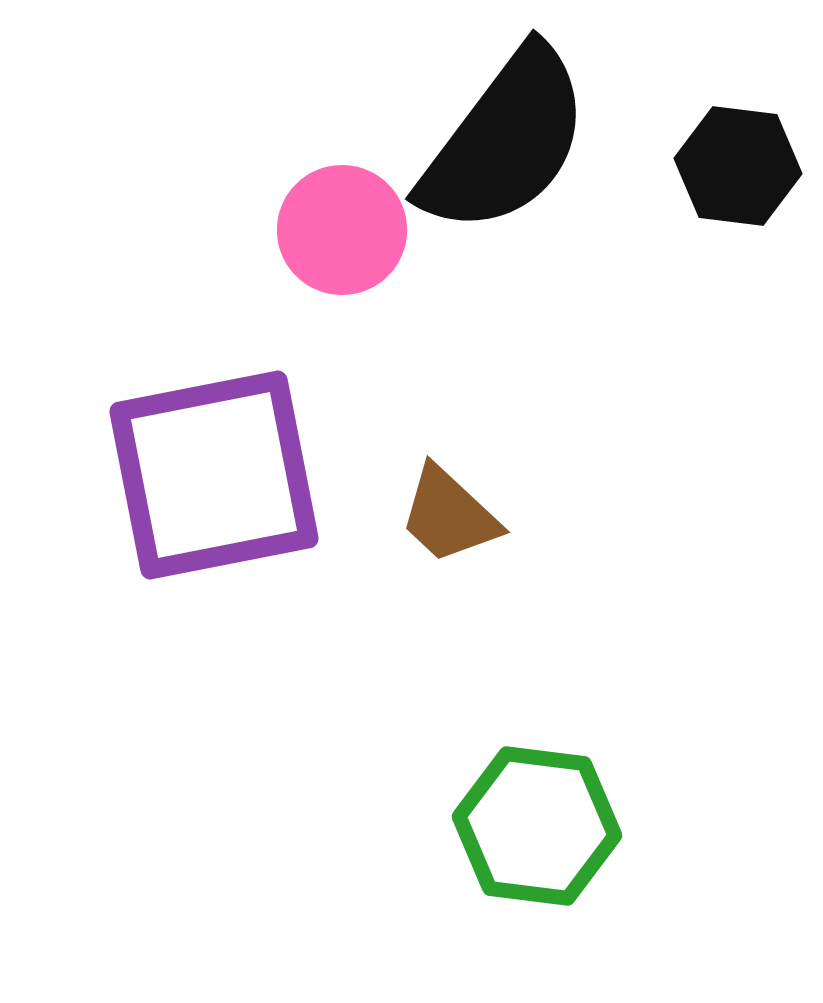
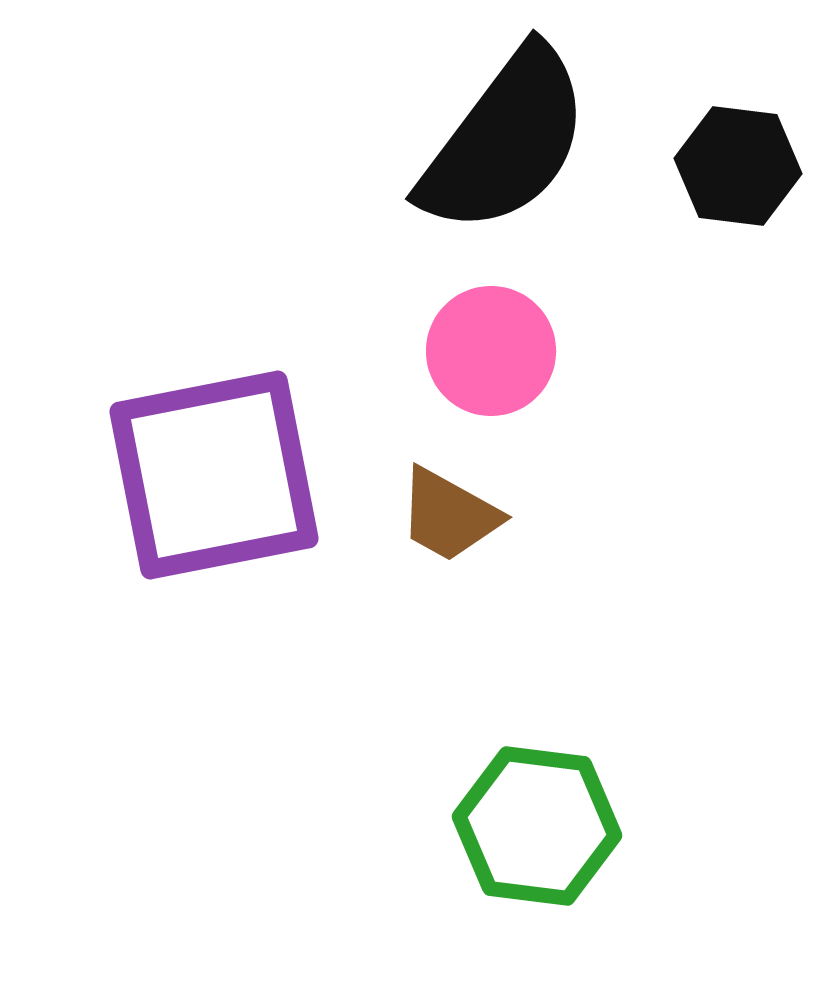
pink circle: moved 149 px right, 121 px down
brown trapezoid: rotated 14 degrees counterclockwise
